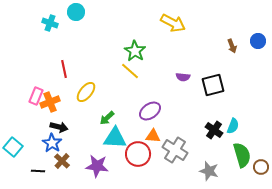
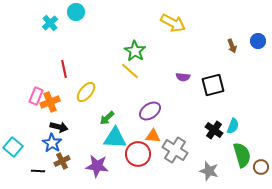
cyan cross: rotated 28 degrees clockwise
brown cross: rotated 21 degrees clockwise
